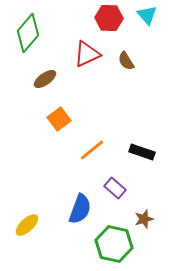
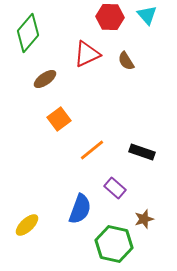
red hexagon: moved 1 px right, 1 px up
